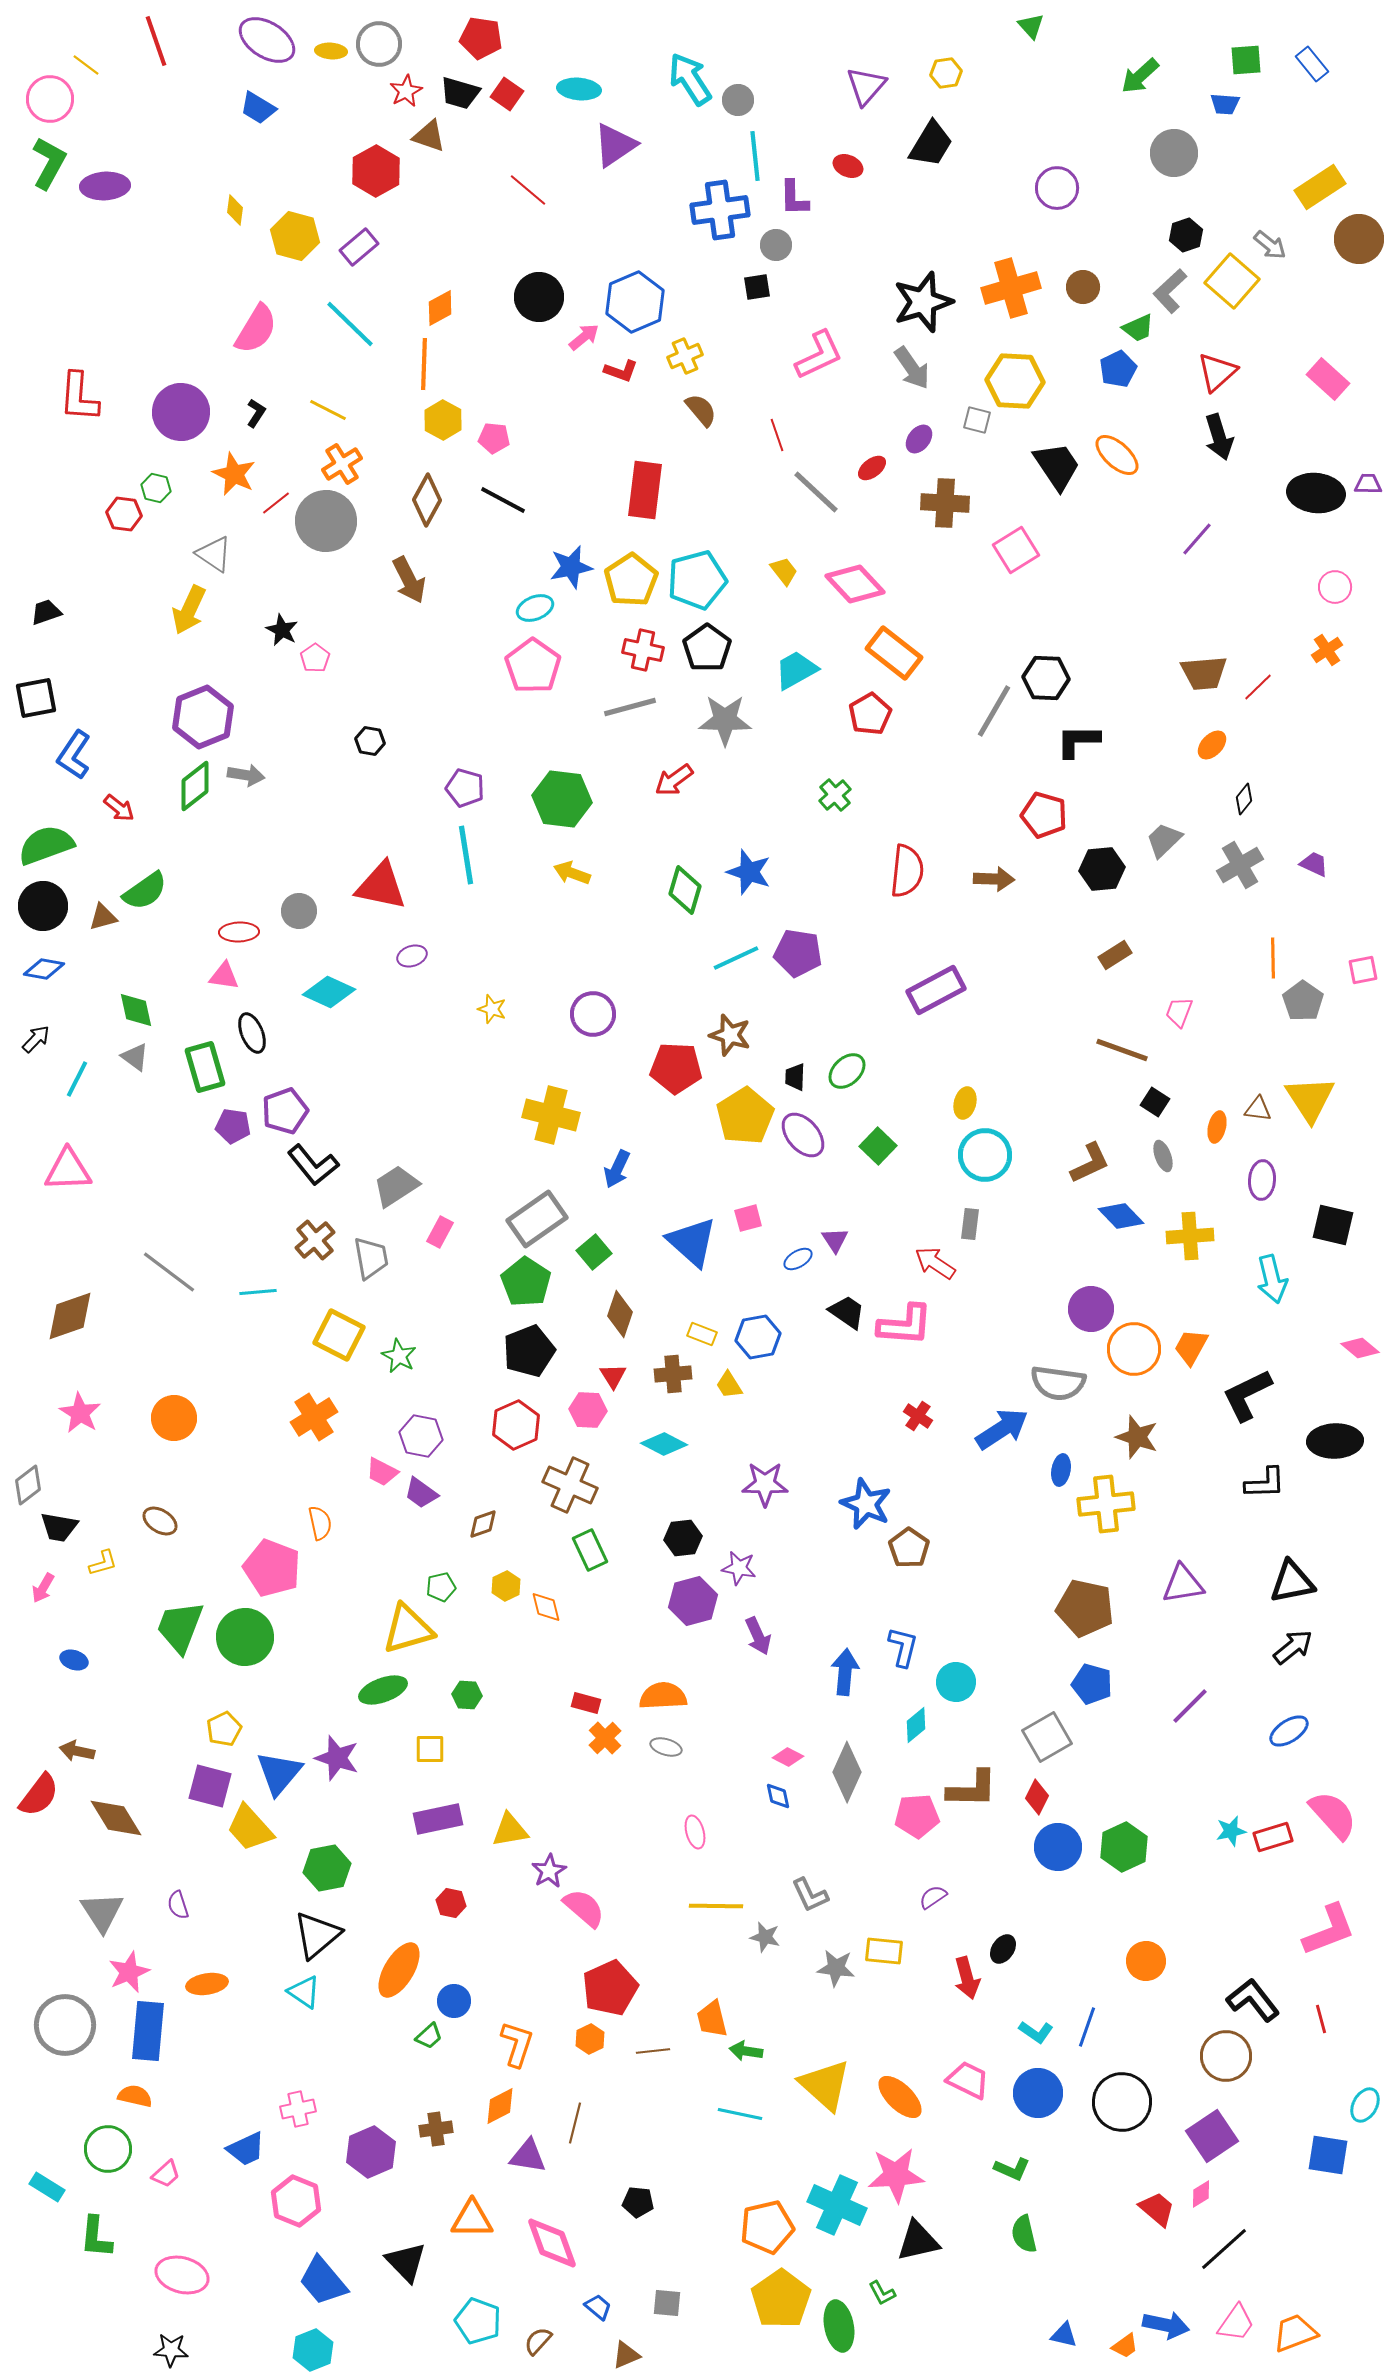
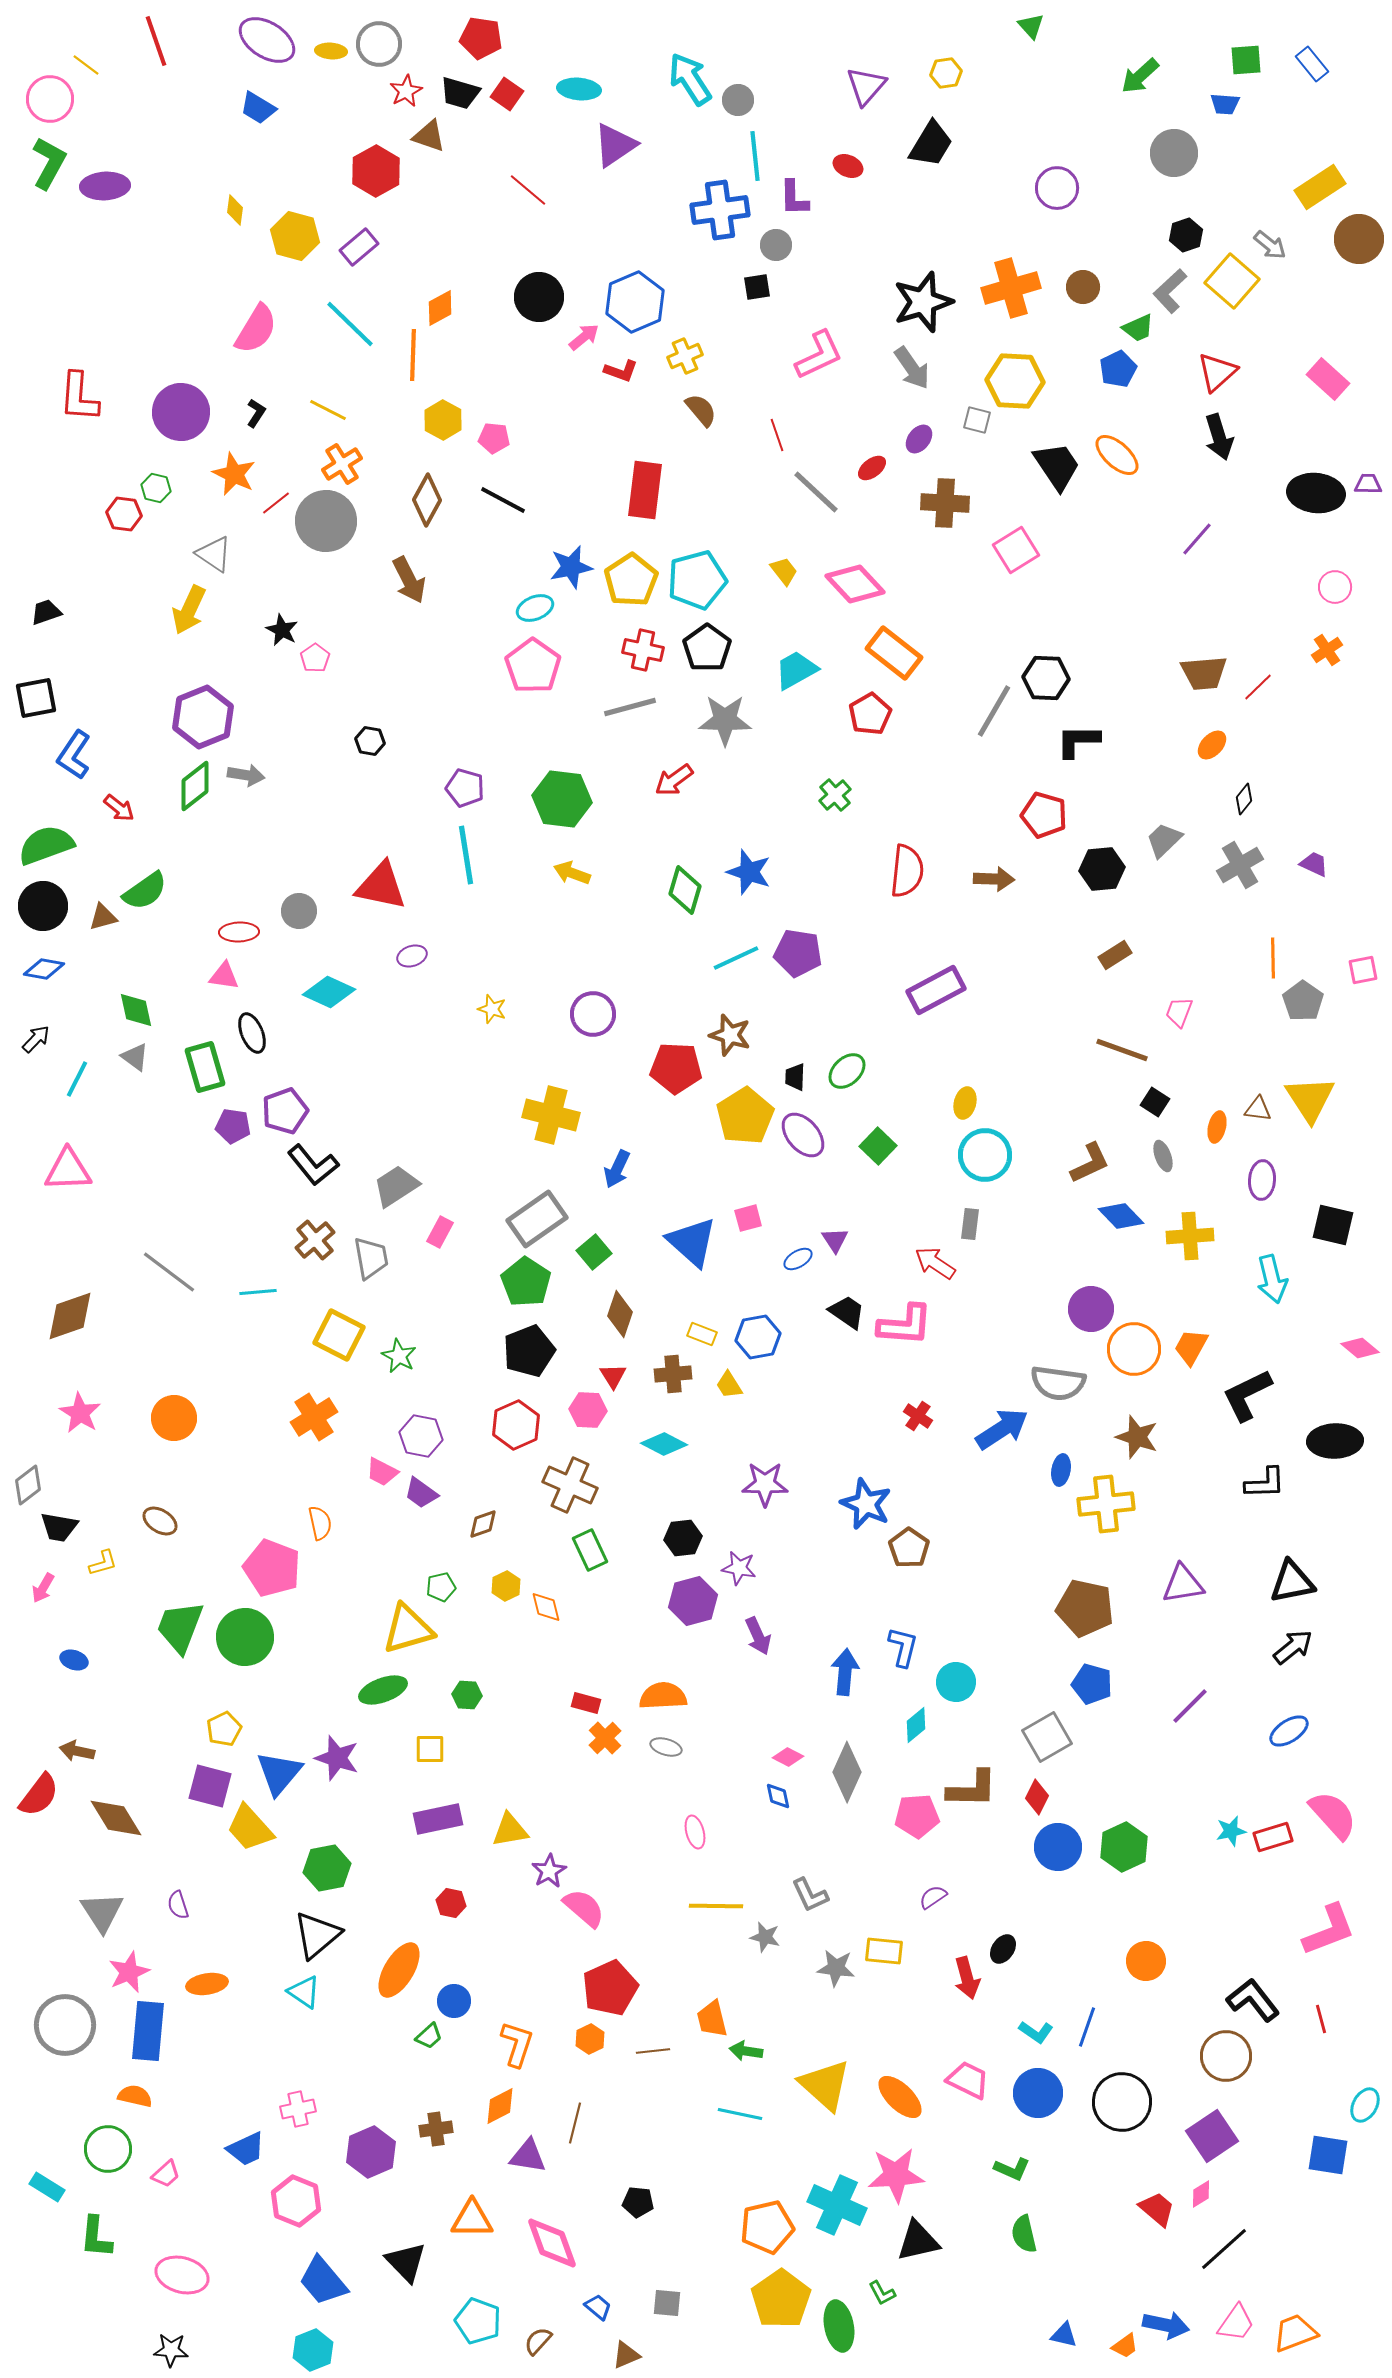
orange line at (424, 364): moved 11 px left, 9 px up
